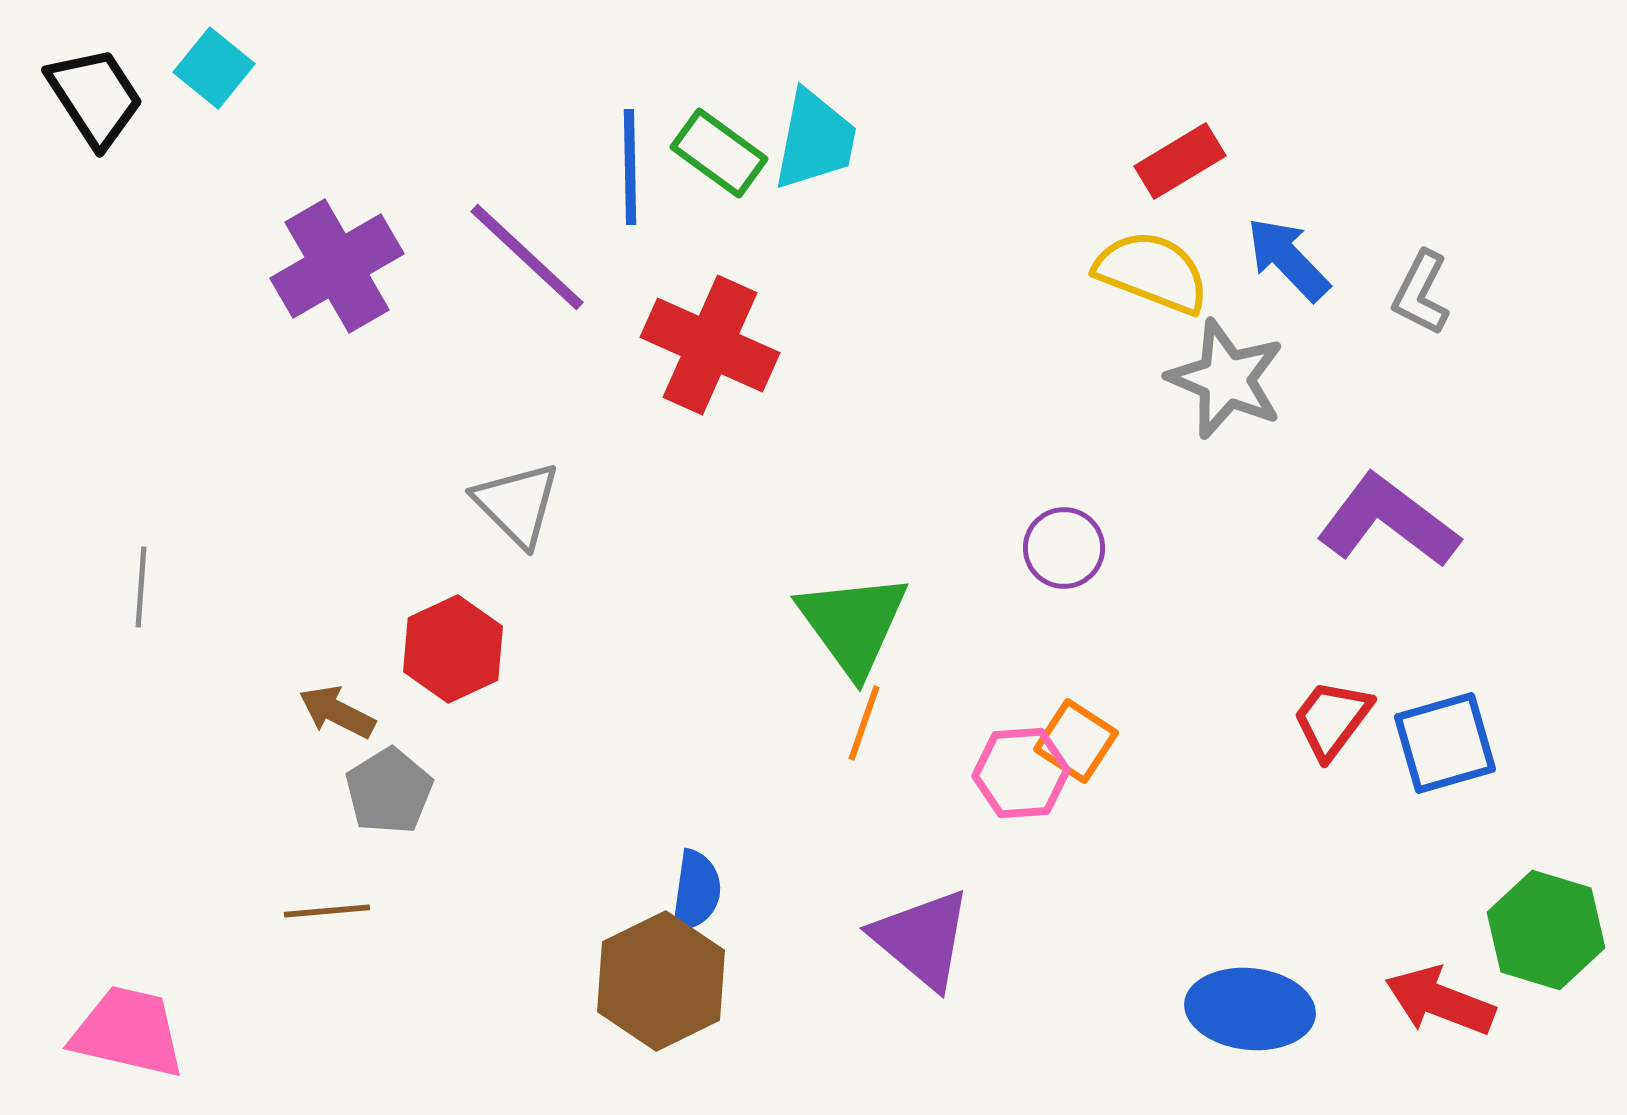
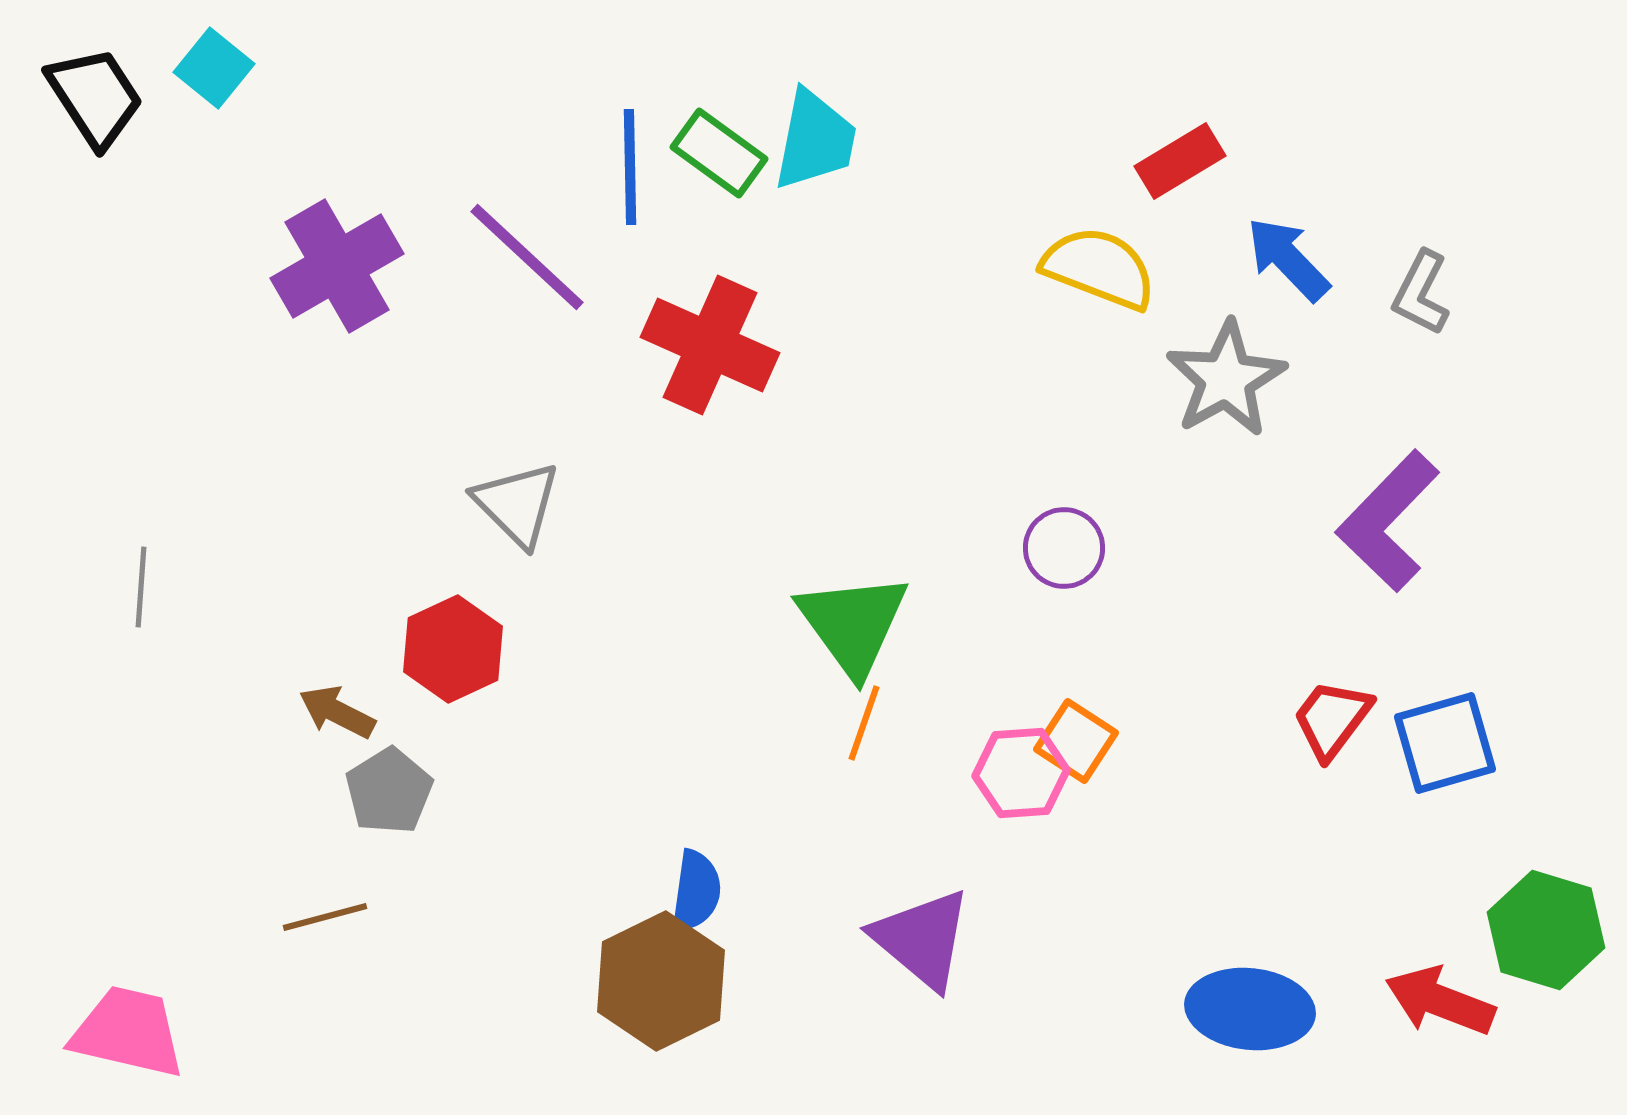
yellow semicircle: moved 53 px left, 4 px up
gray star: rotated 20 degrees clockwise
purple L-shape: rotated 83 degrees counterclockwise
brown line: moved 2 px left, 6 px down; rotated 10 degrees counterclockwise
